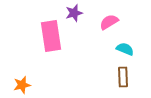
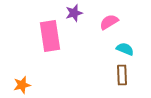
pink rectangle: moved 1 px left
brown rectangle: moved 1 px left, 2 px up
